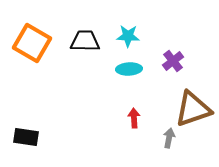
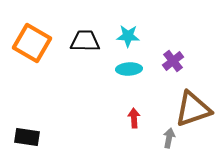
black rectangle: moved 1 px right
